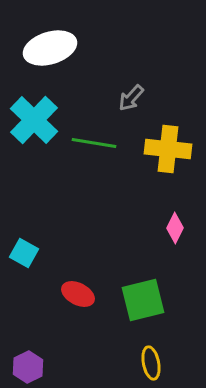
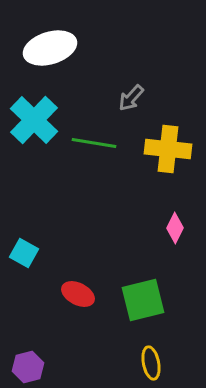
purple hexagon: rotated 12 degrees clockwise
